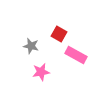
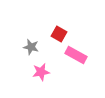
gray star: moved 1 px down
